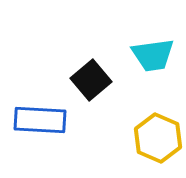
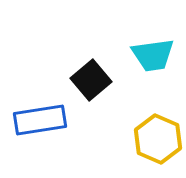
blue rectangle: rotated 12 degrees counterclockwise
yellow hexagon: moved 1 px down
